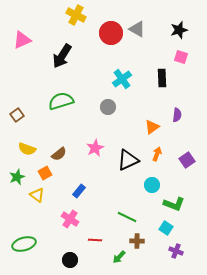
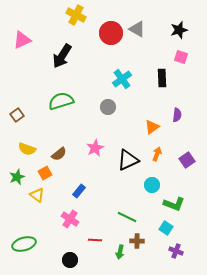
green arrow: moved 1 px right, 5 px up; rotated 32 degrees counterclockwise
